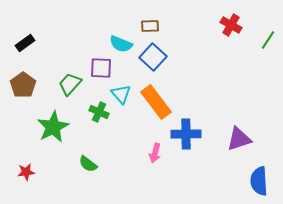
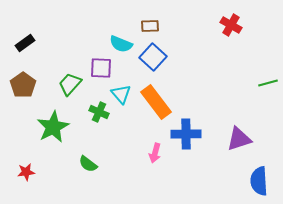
green line: moved 43 px down; rotated 42 degrees clockwise
